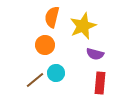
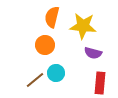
yellow star: rotated 28 degrees clockwise
purple semicircle: moved 2 px left, 1 px up
